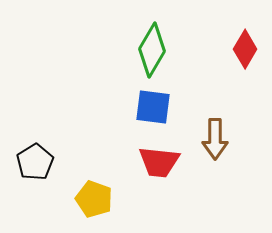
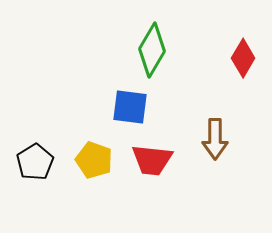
red diamond: moved 2 px left, 9 px down
blue square: moved 23 px left
red trapezoid: moved 7 px left, 2 px up
yellow pentagon: moved 39 px up
